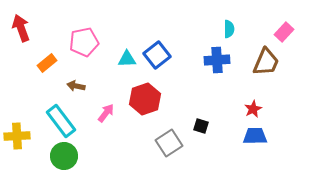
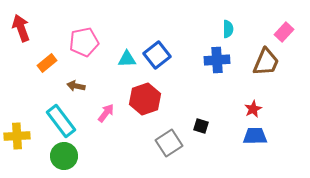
cyan semicircle: moved 1 px left
